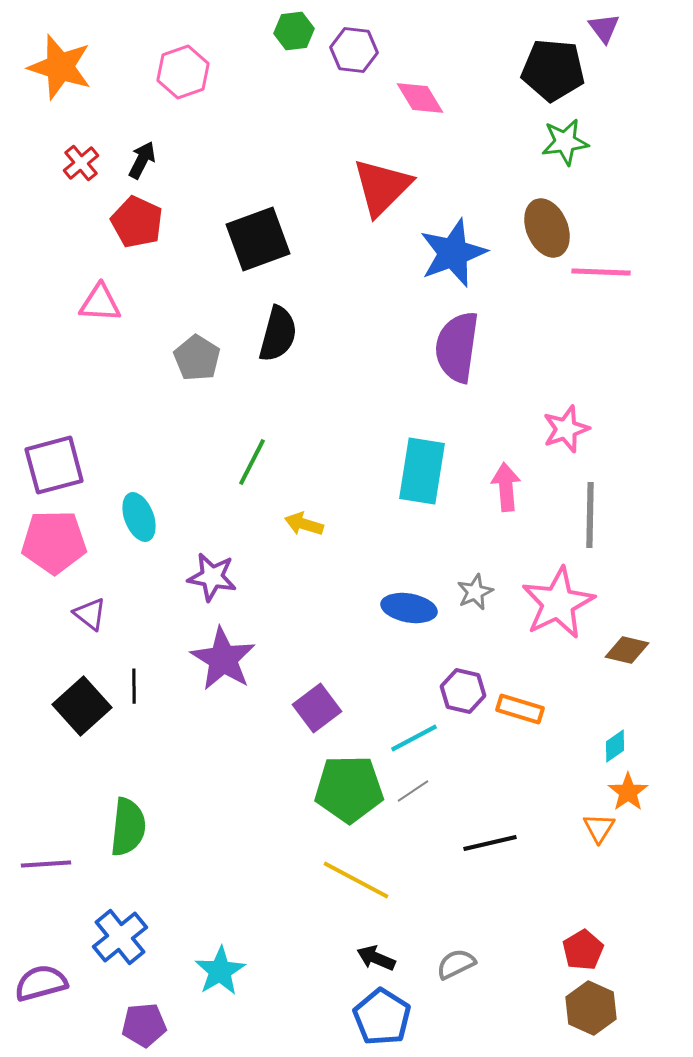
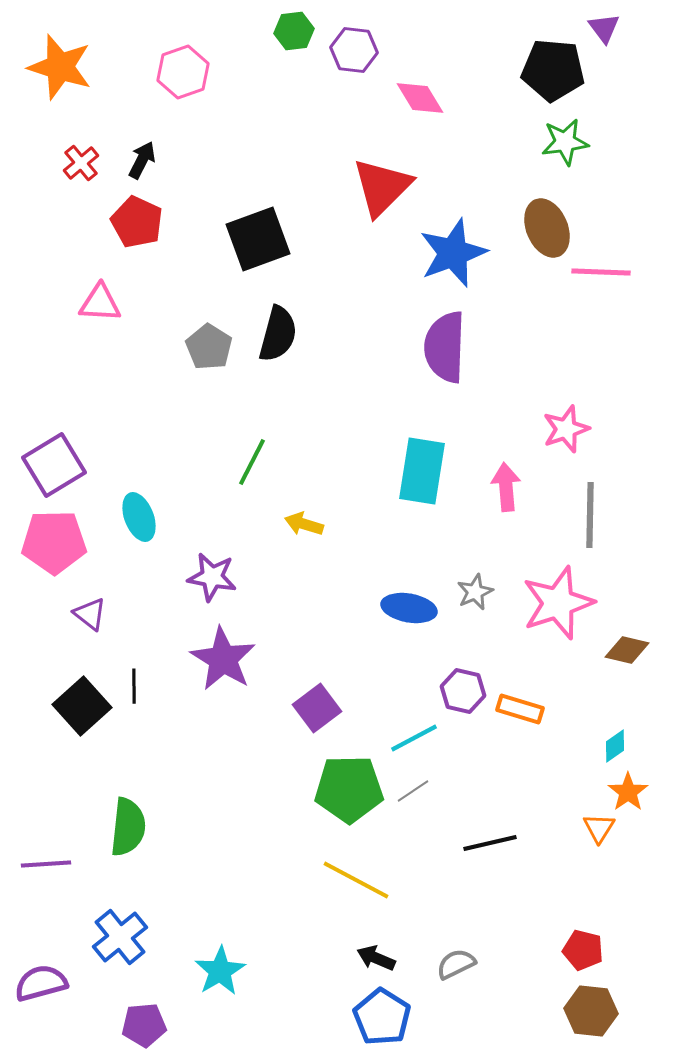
purple semicircle at (457, 347): moved 12 px left; rotated 6 degrees counterclockwise
gray pentagon at (197, 358): moved 12 px right, 11 px up
purple square at (54, 465): rotated 16 degrees counterclockwise
pink star at (558, 603): rotated 8 degrees clockwise
red pentagon at (583, 950): rotated 27 degrees counterclockwise
brown hexagon at (591, 1008): moved 3 px down; rotated 18 degrees counterclockwise
